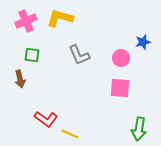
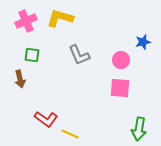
pink circle: moved 2 px down
